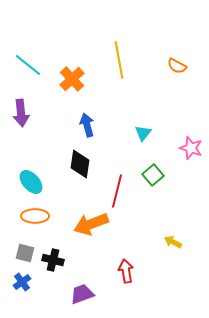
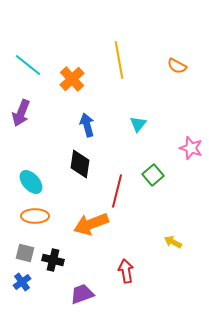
purple arrow: rotated 28 degrees clockwise
cyan triangle: moved 5 px left, 9 px up
